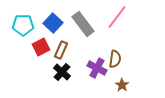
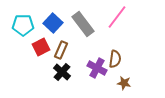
brown star: moved 2 px right, 2 px up; rotated 24 degrees counterclockwise
